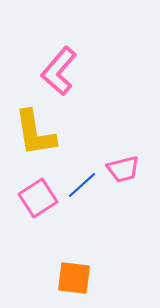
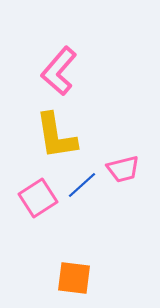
yellow L-shape: moved 21 px right, 3 px down
